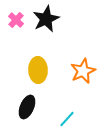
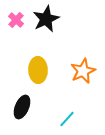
black ellipse: moved 5 px left
